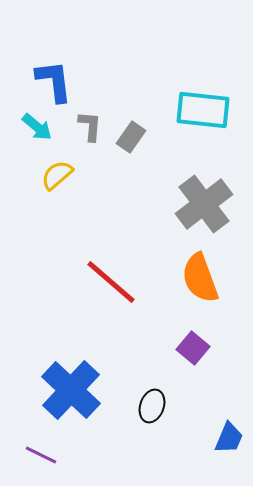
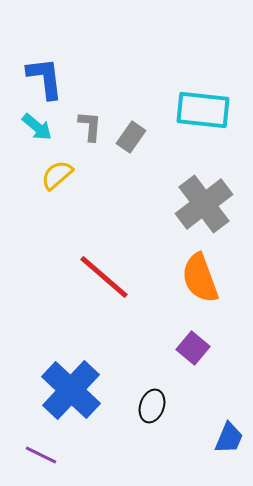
blue L-shape: moved 9 px left, 3 px up
red line: moved 7 px left, 5 px up
